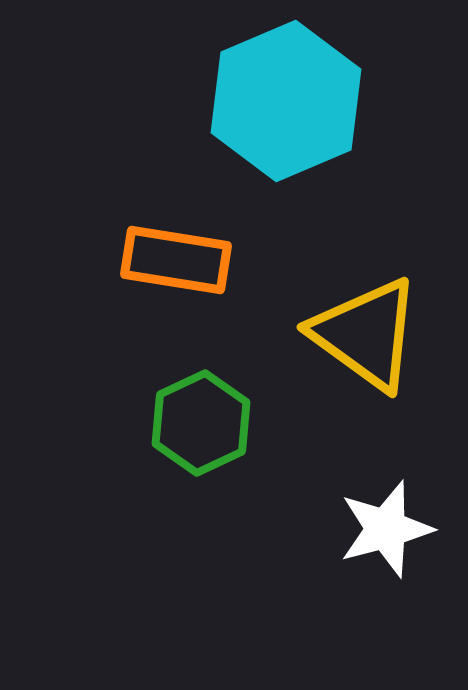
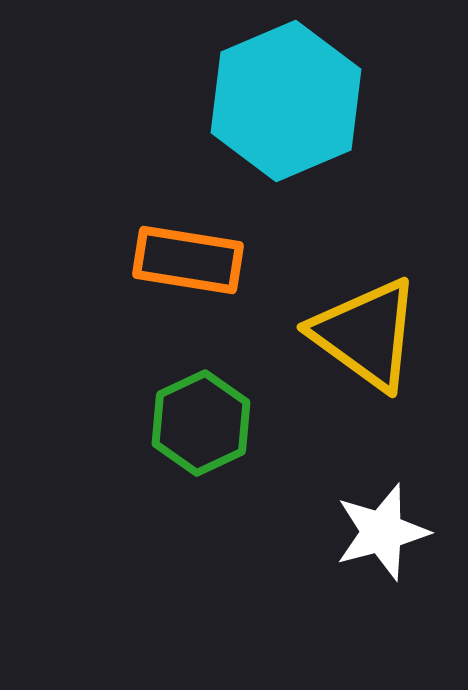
orange rectangle: moved 12 px right
white star: moved 4 px left, 3 px down
